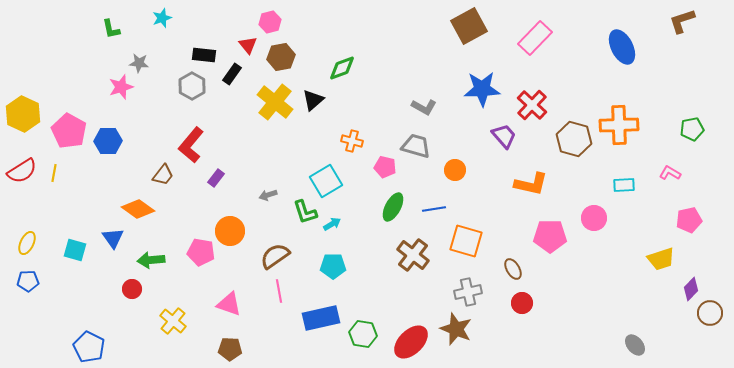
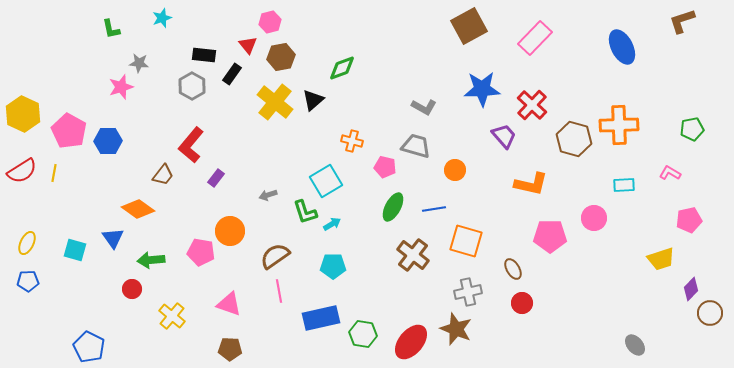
yellow cross at (173, 321): moved 1 px left, 5 px up
red ellipse at (411, 342): rotated 6 degrees counterclockwise
